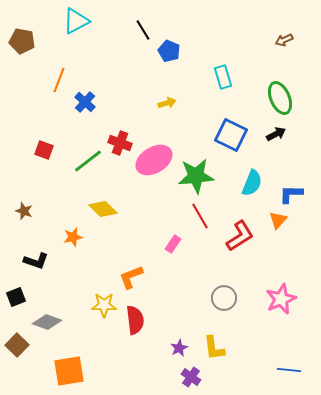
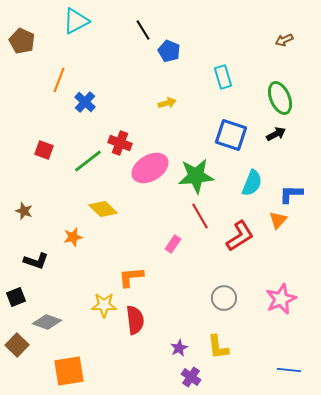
brown pentagon: rotated 15 degrees clockwise
blue square: rotated 8 degrees counterclockwise
pink ellipse: moved 4 px left, 8 px down
orange L-shape: rotated 16 degrees clockwise
yellow L-shape: moved 4 px right, 1 px up
